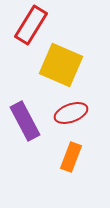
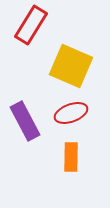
yellow square: moved 10 px right, 1 px down
orange rectangle: rotated 20 degrees counterclockwise
